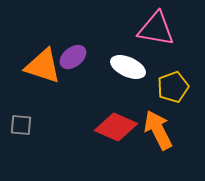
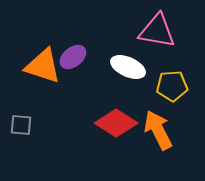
pink triangle: moved 1 px right, 2 px down
yellow pentagon: moved 1 px left, 1 px up; rotated 16 degrees clockwise
red diamond: moved 4 px up; rotated 9 degrees clockwise
